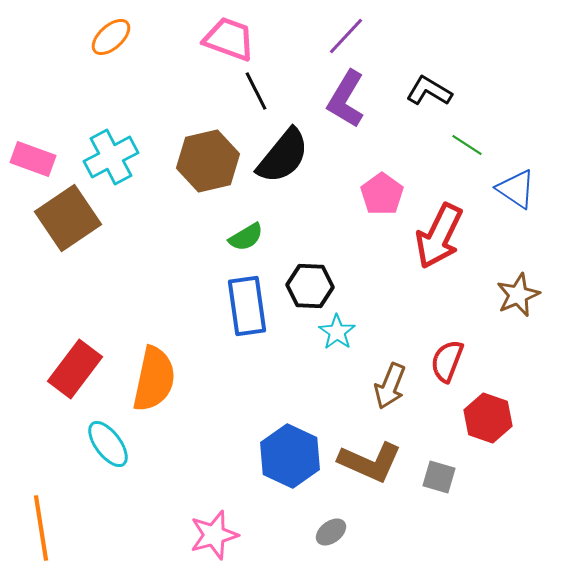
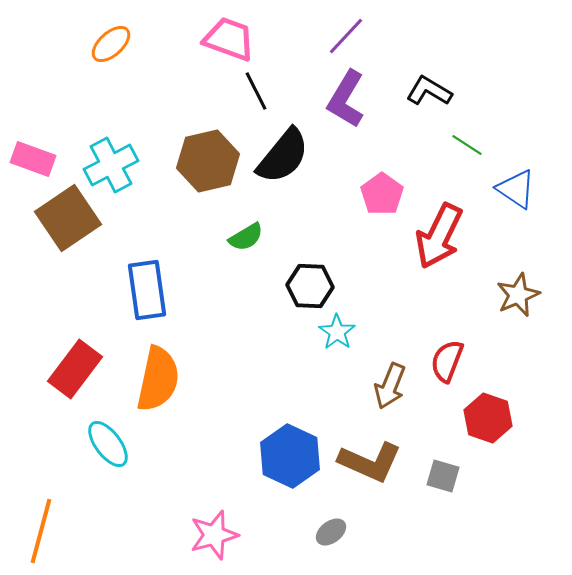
orange ellipse: moved 7 px down
cyan cross: moved 8 px down
blue rectangle: moved 100 px left, 16 px up
orange semicircle: moved 4 px right
gray square: moved 4 px right, 1 px up
orange line: moved 3 px down; rotated 24 degrees clockwise
